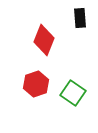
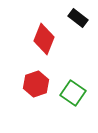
black rectangle: moved 2 px left; rotated 48 degrees counterclockwise
red diamond: moved 1 px up
